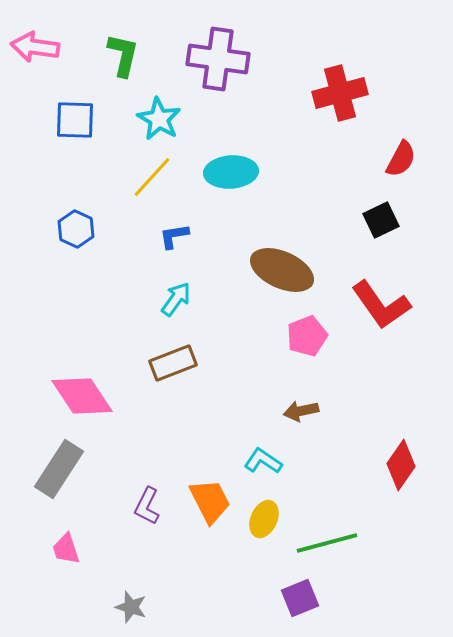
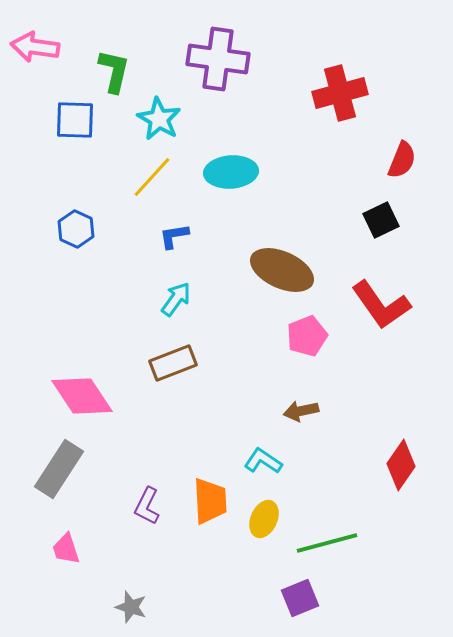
green L-shape: moved 9 px left, 16 px down
red semicircle: moved 1 px right, 1 px down; rotated 6 degrees counterclockwise
orange trapezoid: rotated 24 degrees clockwise
